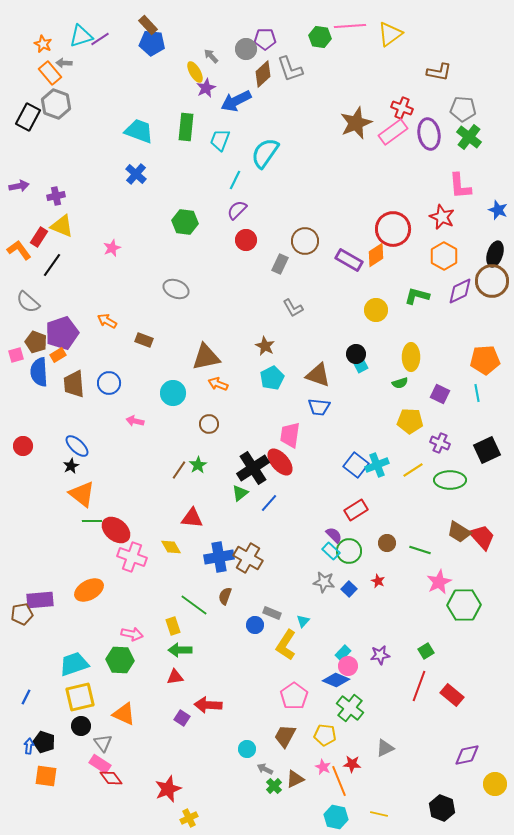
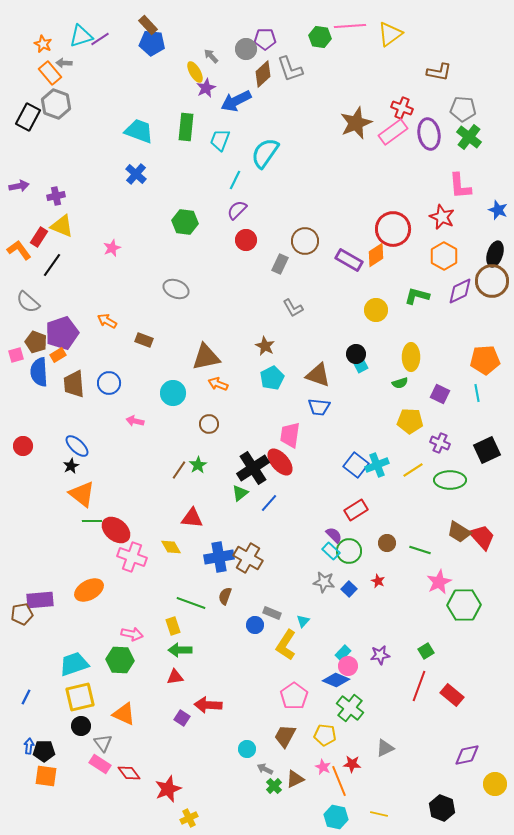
green line at (194, 605): moved 3 px left, 2 px up; rotated 16 degrees counterclockwise
black pentagon at (44, 742): moved 9 px down; rotated 20 degrees counterclockwise
red diamond at (111, 778): moved 18 px right, 5 px up
